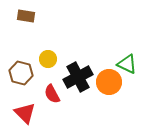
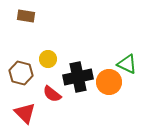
black cross: rotated 16 degrees clockwise
red semicircle: rotated 24 degrees counterclockwise
